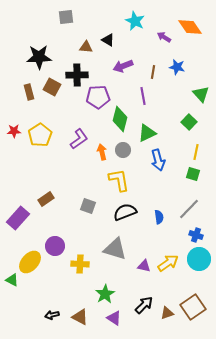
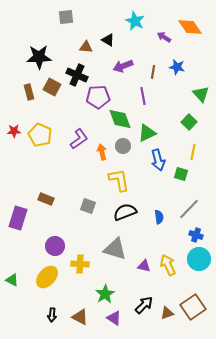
black cross at (77, 75): rotated 25 degrees clockwise
green diamond at (120, 119): rotated 35 degrees counterclockwise
yellow pentagon at (40, 135): rotated 15 degrees counterclockwise
gray circle at (123, 150): moved 4 px up
yellow line at (196, 152): moved 3 px left
green square at (193, 174): moved 12 px left
brown rectangle at (46, 199): rotated 56 degrees clockwise
purple rectangle at (18, 218): rotated 25 degrees counterclockwise
yellow ellipse at (30, 262): moved 17 px right, 15 px down
yellow arrow at (168, 263): moved 2 px down; rotated 80 degrees counterclockwise
black arrow at (52, 315): rotated 72 degrees counterclockwise
